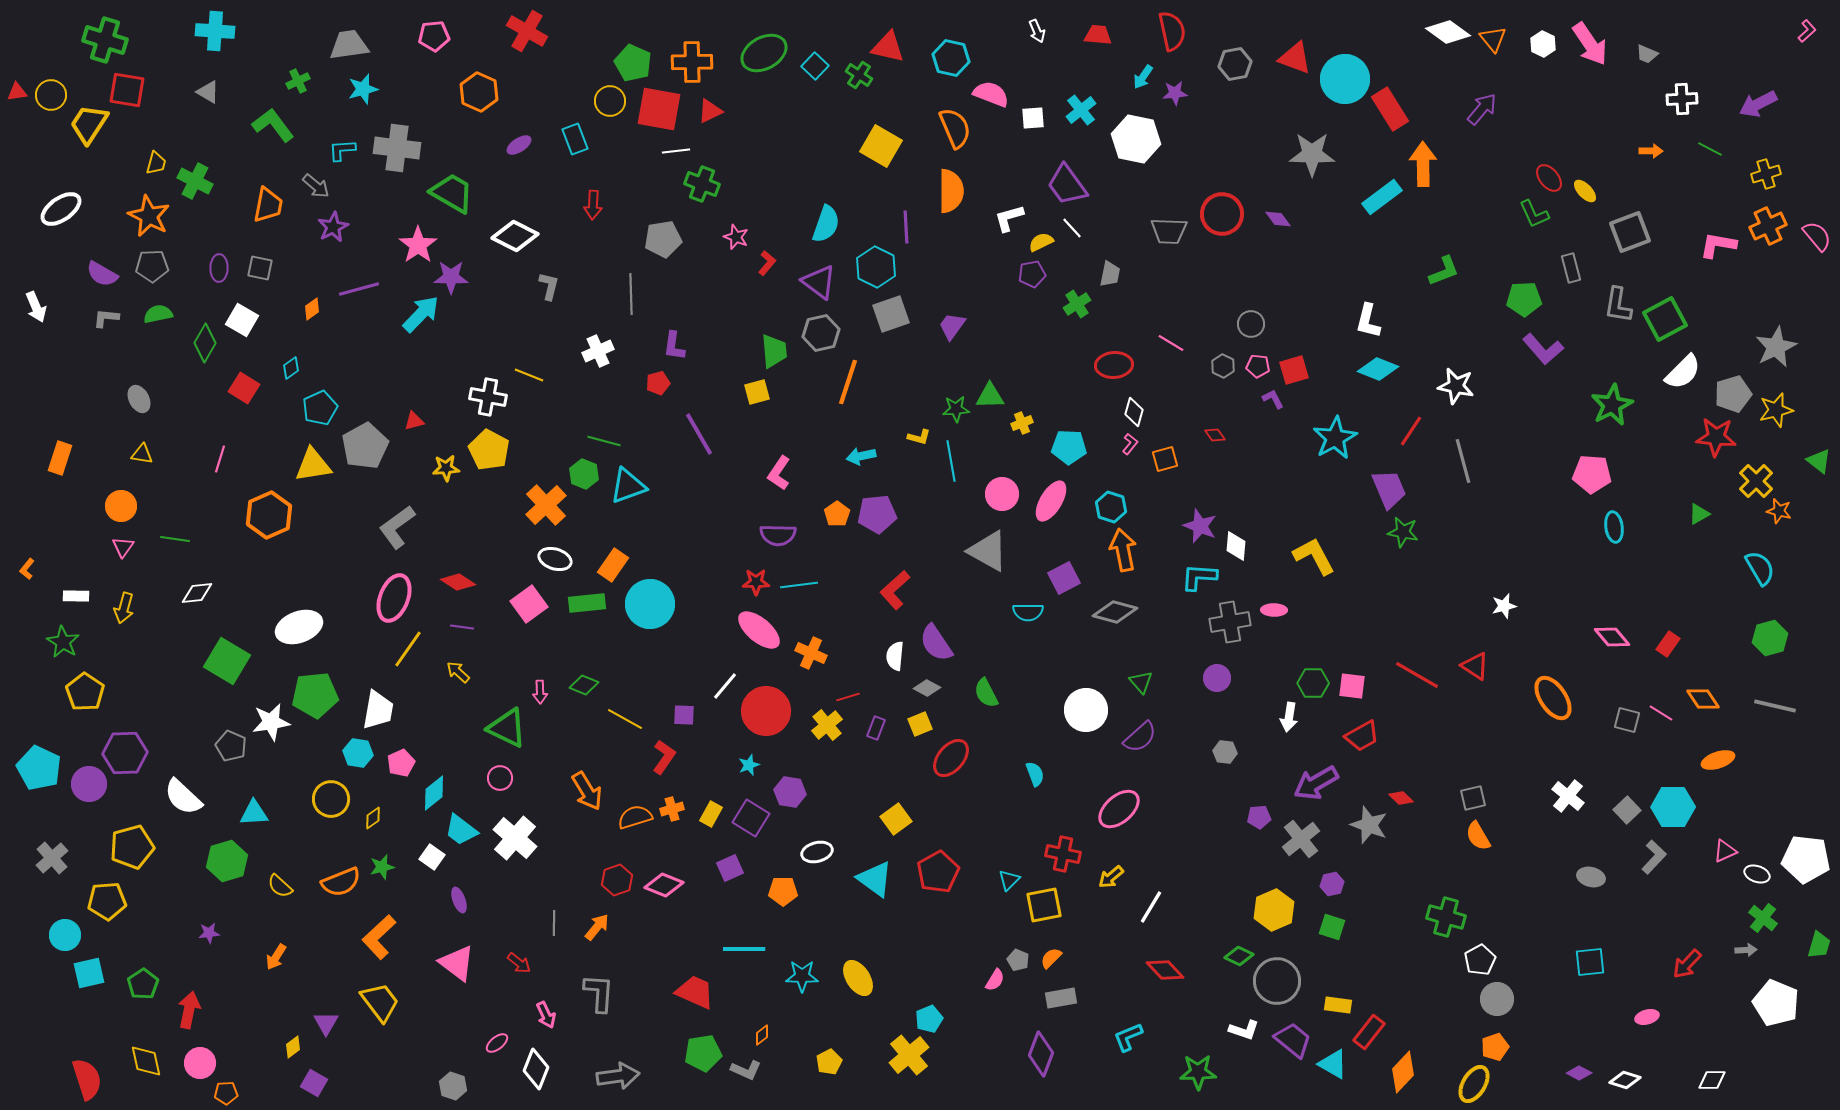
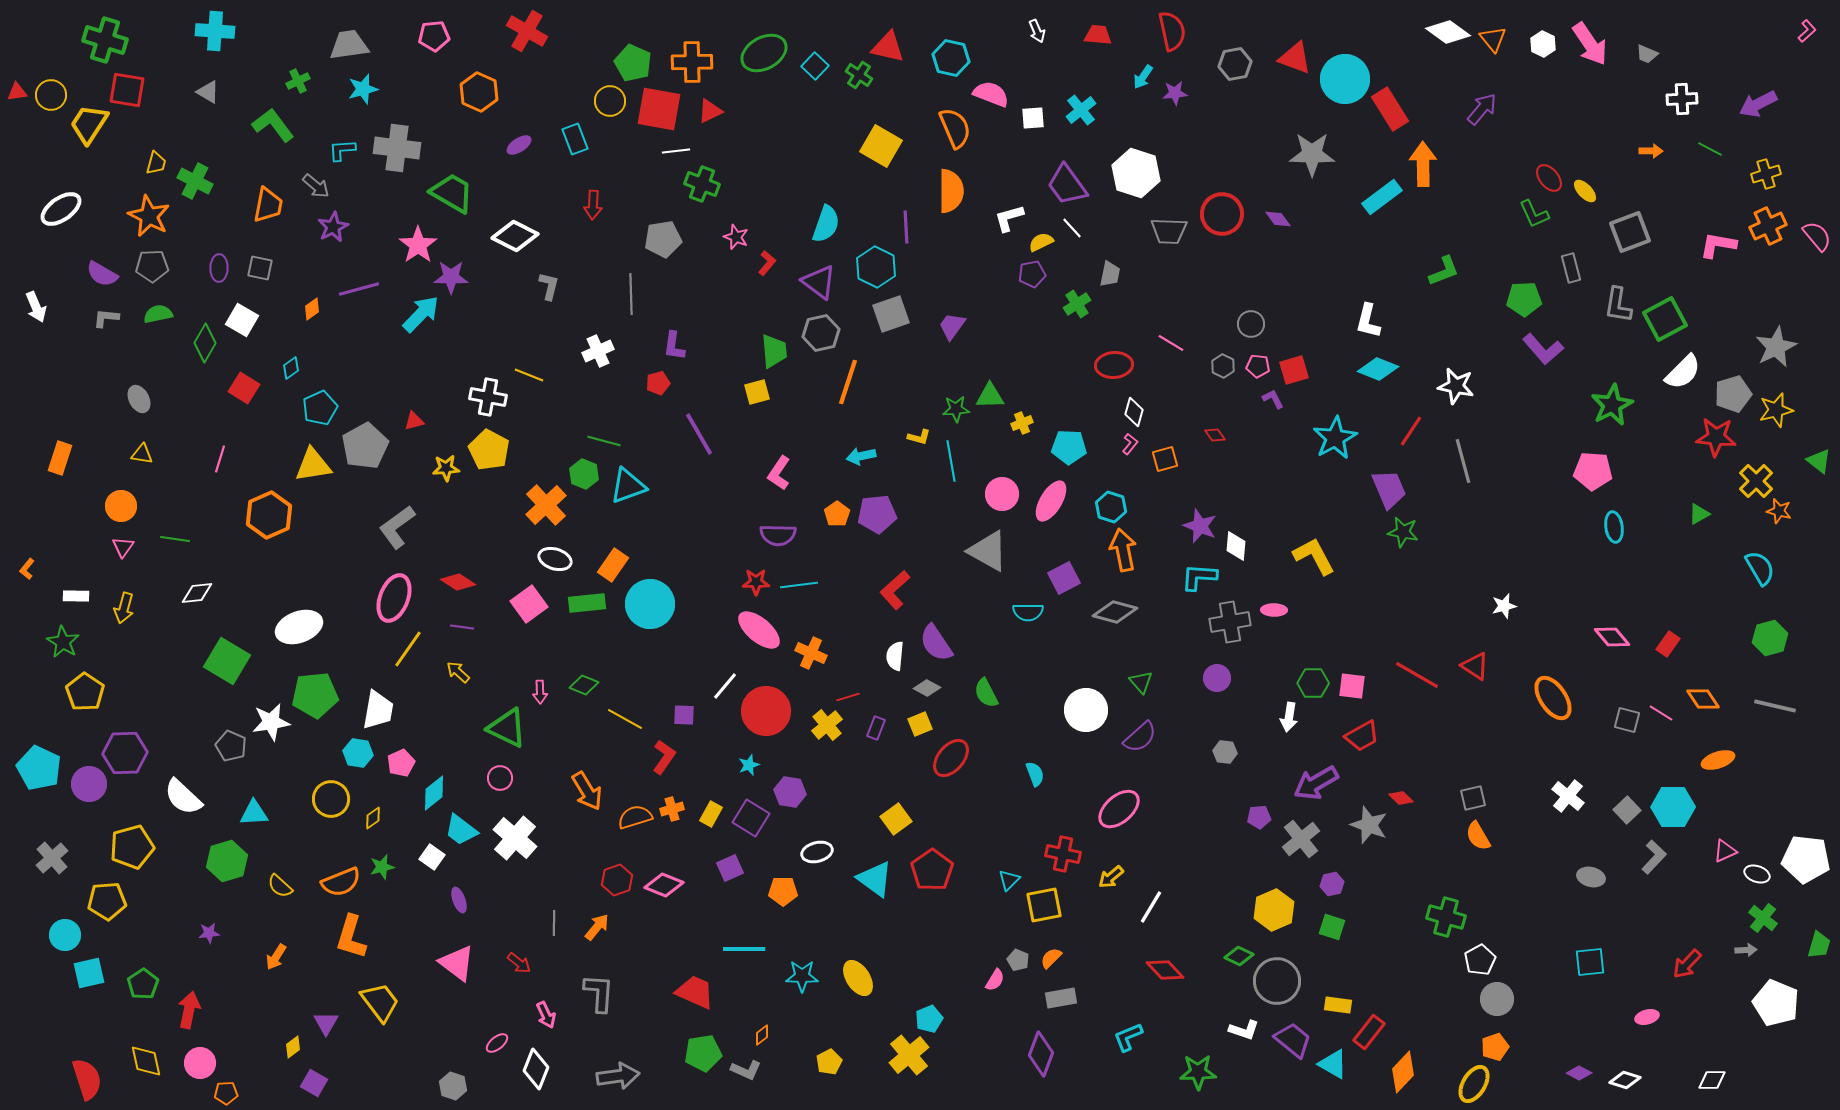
white hexagon at (1136, 139): moved 34 px down; rotated 6 degrees clockwise
pink pentagon at (1592, 474): moved 1 px right, 3 px up
red pentagon at (938, 872): moved 6 px left, 2 px up; rotated 6 degrees counterclockwise
orange L-shape at (379, 937): moved 28 px left; rotated 30 degrees counterclockwise
